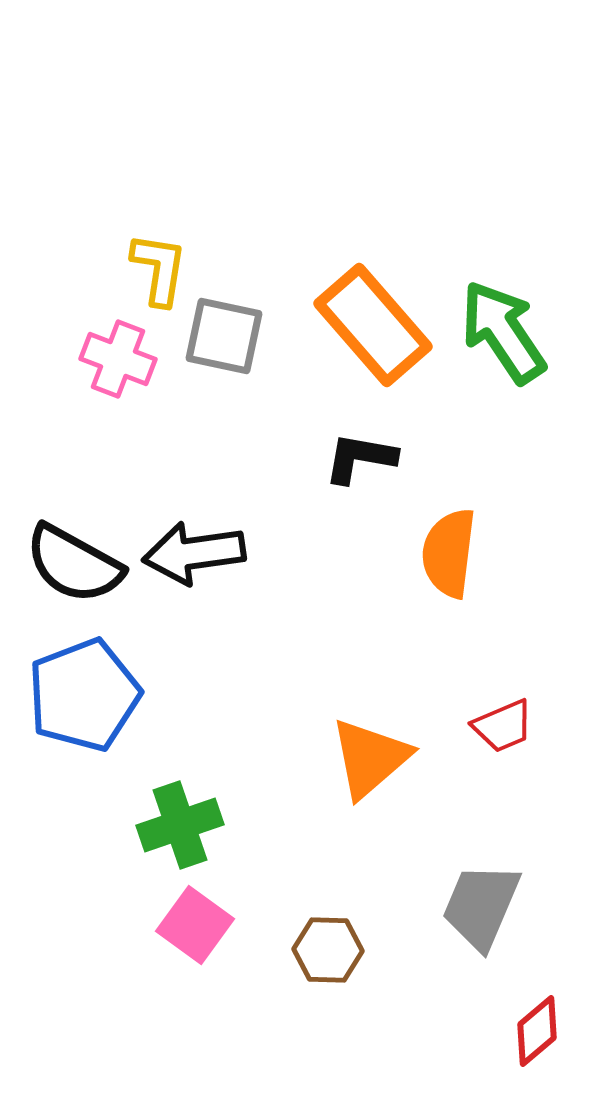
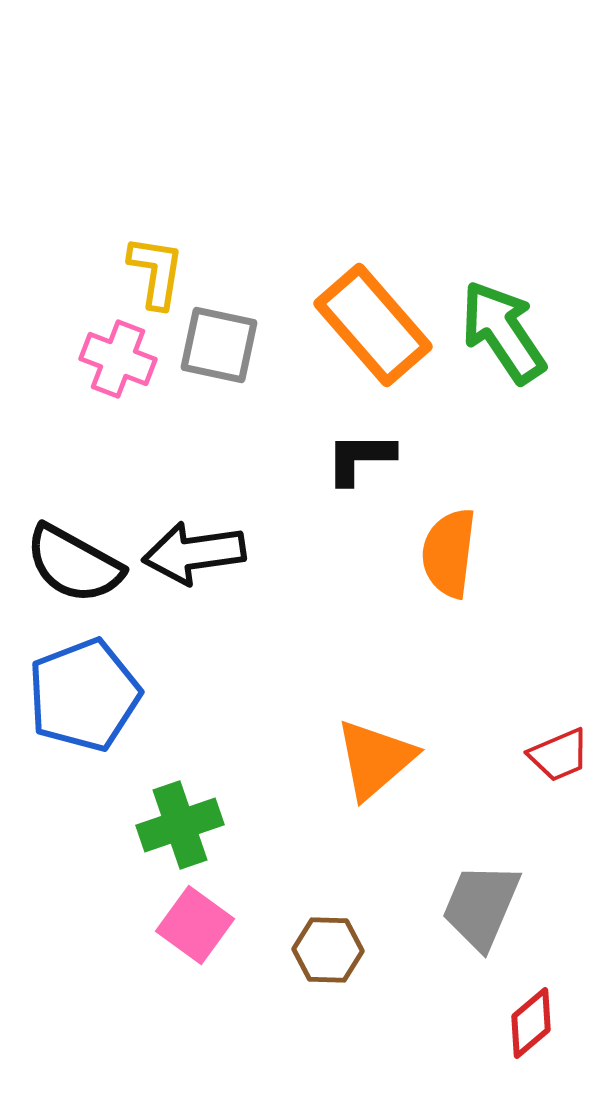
yellow L-shape: moved 3 px left, 3 px down
gray square: moved 5 px left, 9 px down
black L-shape: rotated 10 degrees counterclockwise
red trapezoid: moved 56 px right, 29 px down
orange triangle: moved 5 px right, 1 px down
red diamond: moved 6 px left, 8 px up
